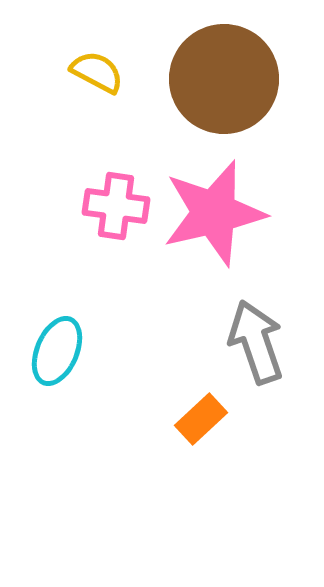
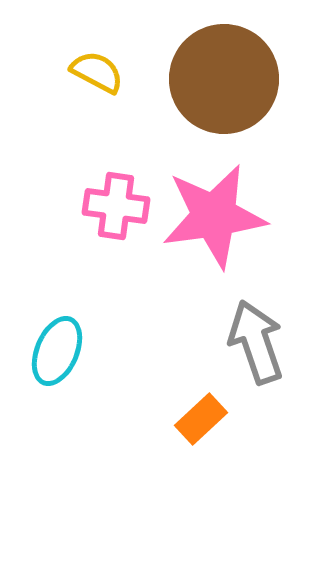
pink star: moved 3 px down; rotated 5 degrees clockwise
